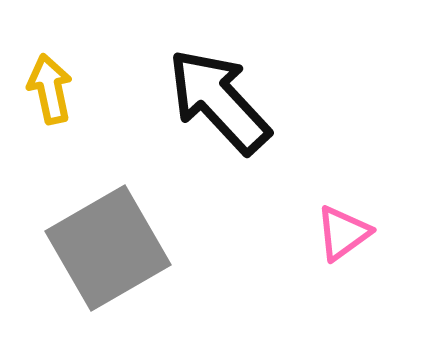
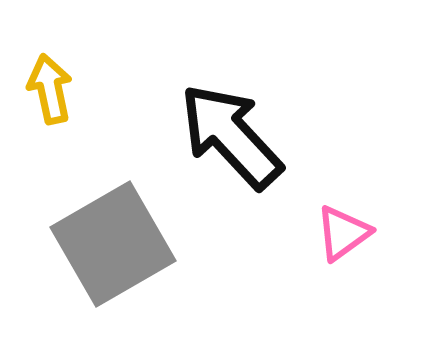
black arrow: moved 12 px right, 35 px down
gray square: moved 5 px right, 4 px up
